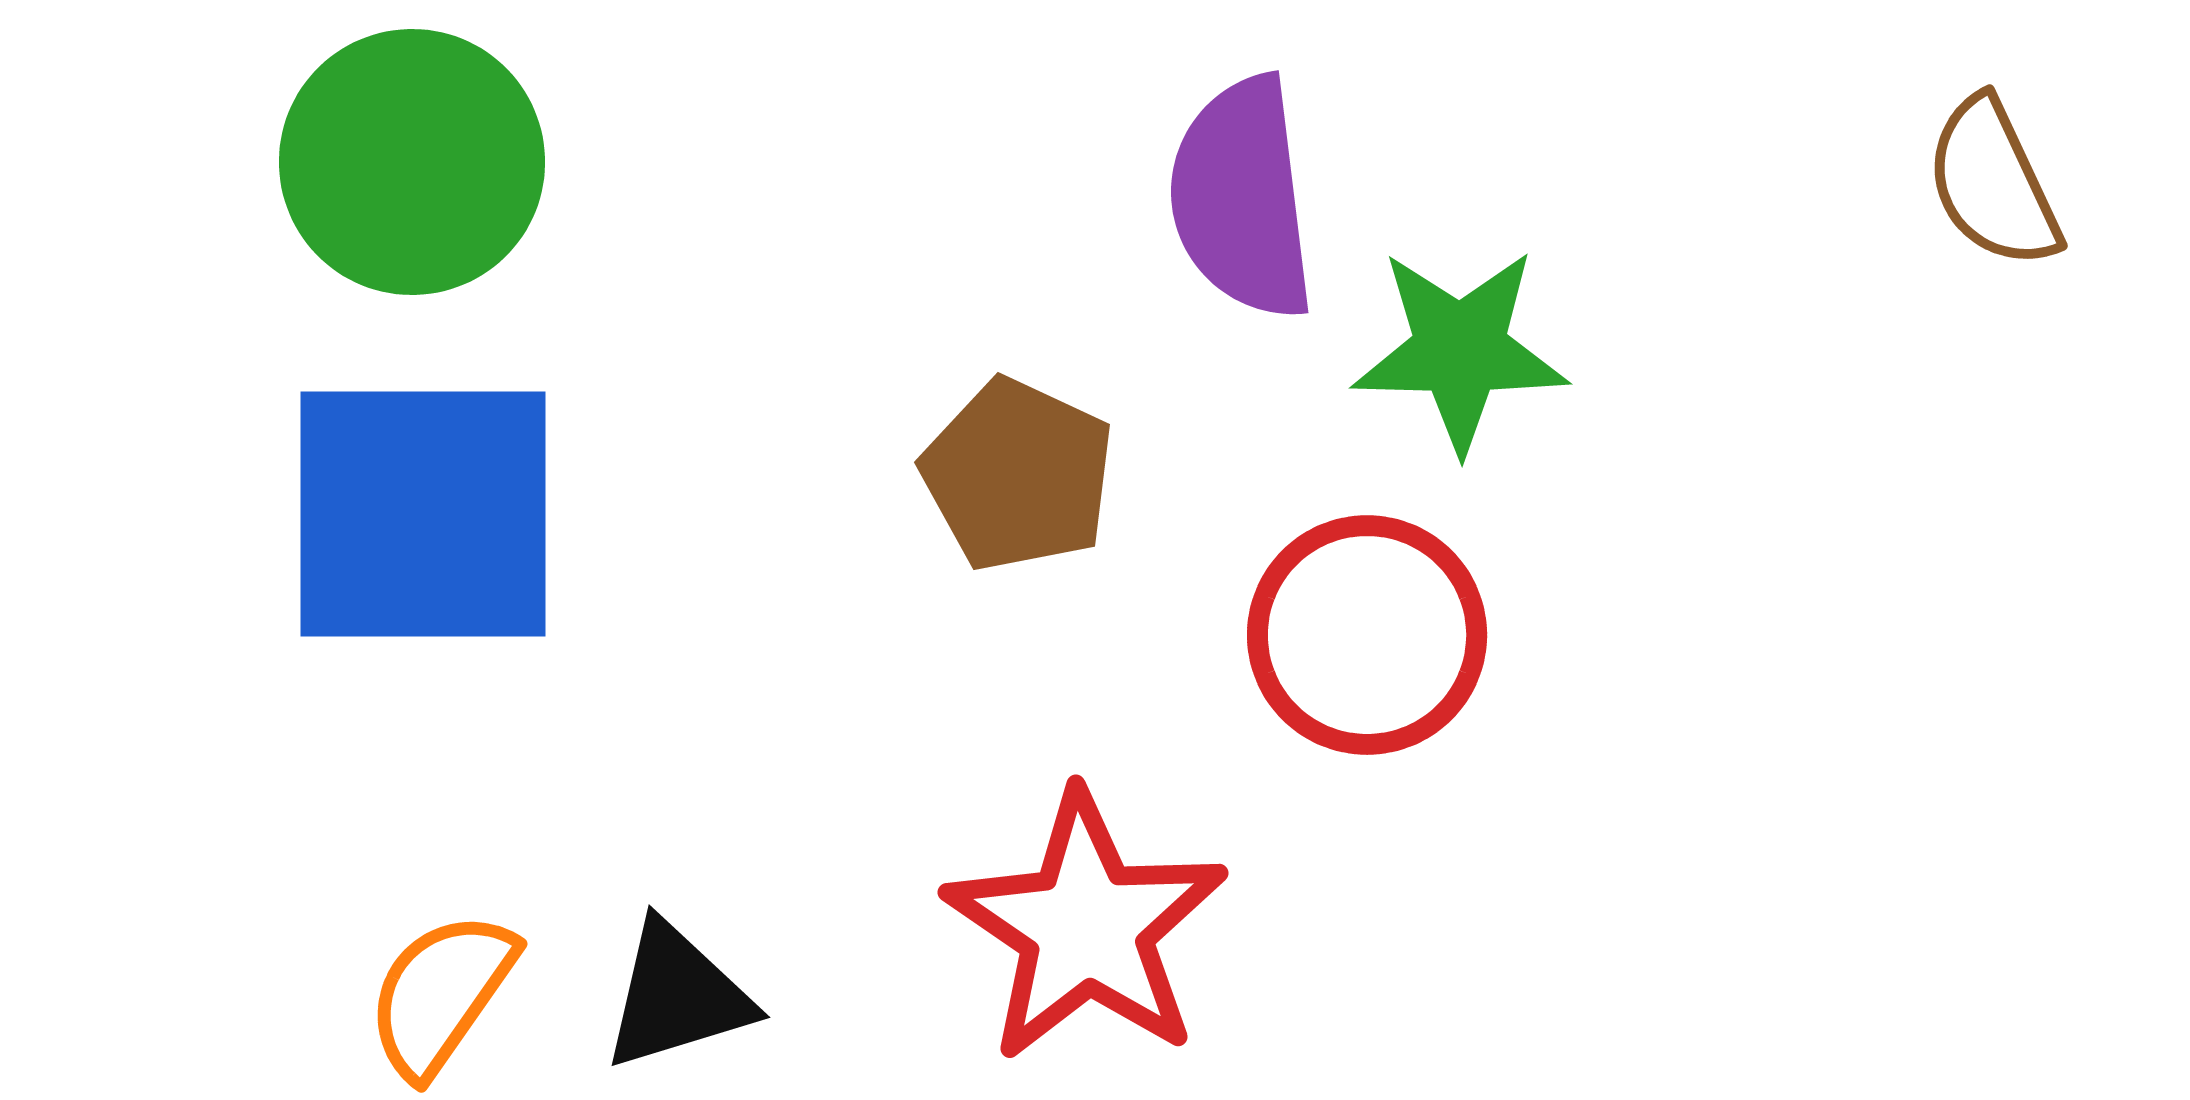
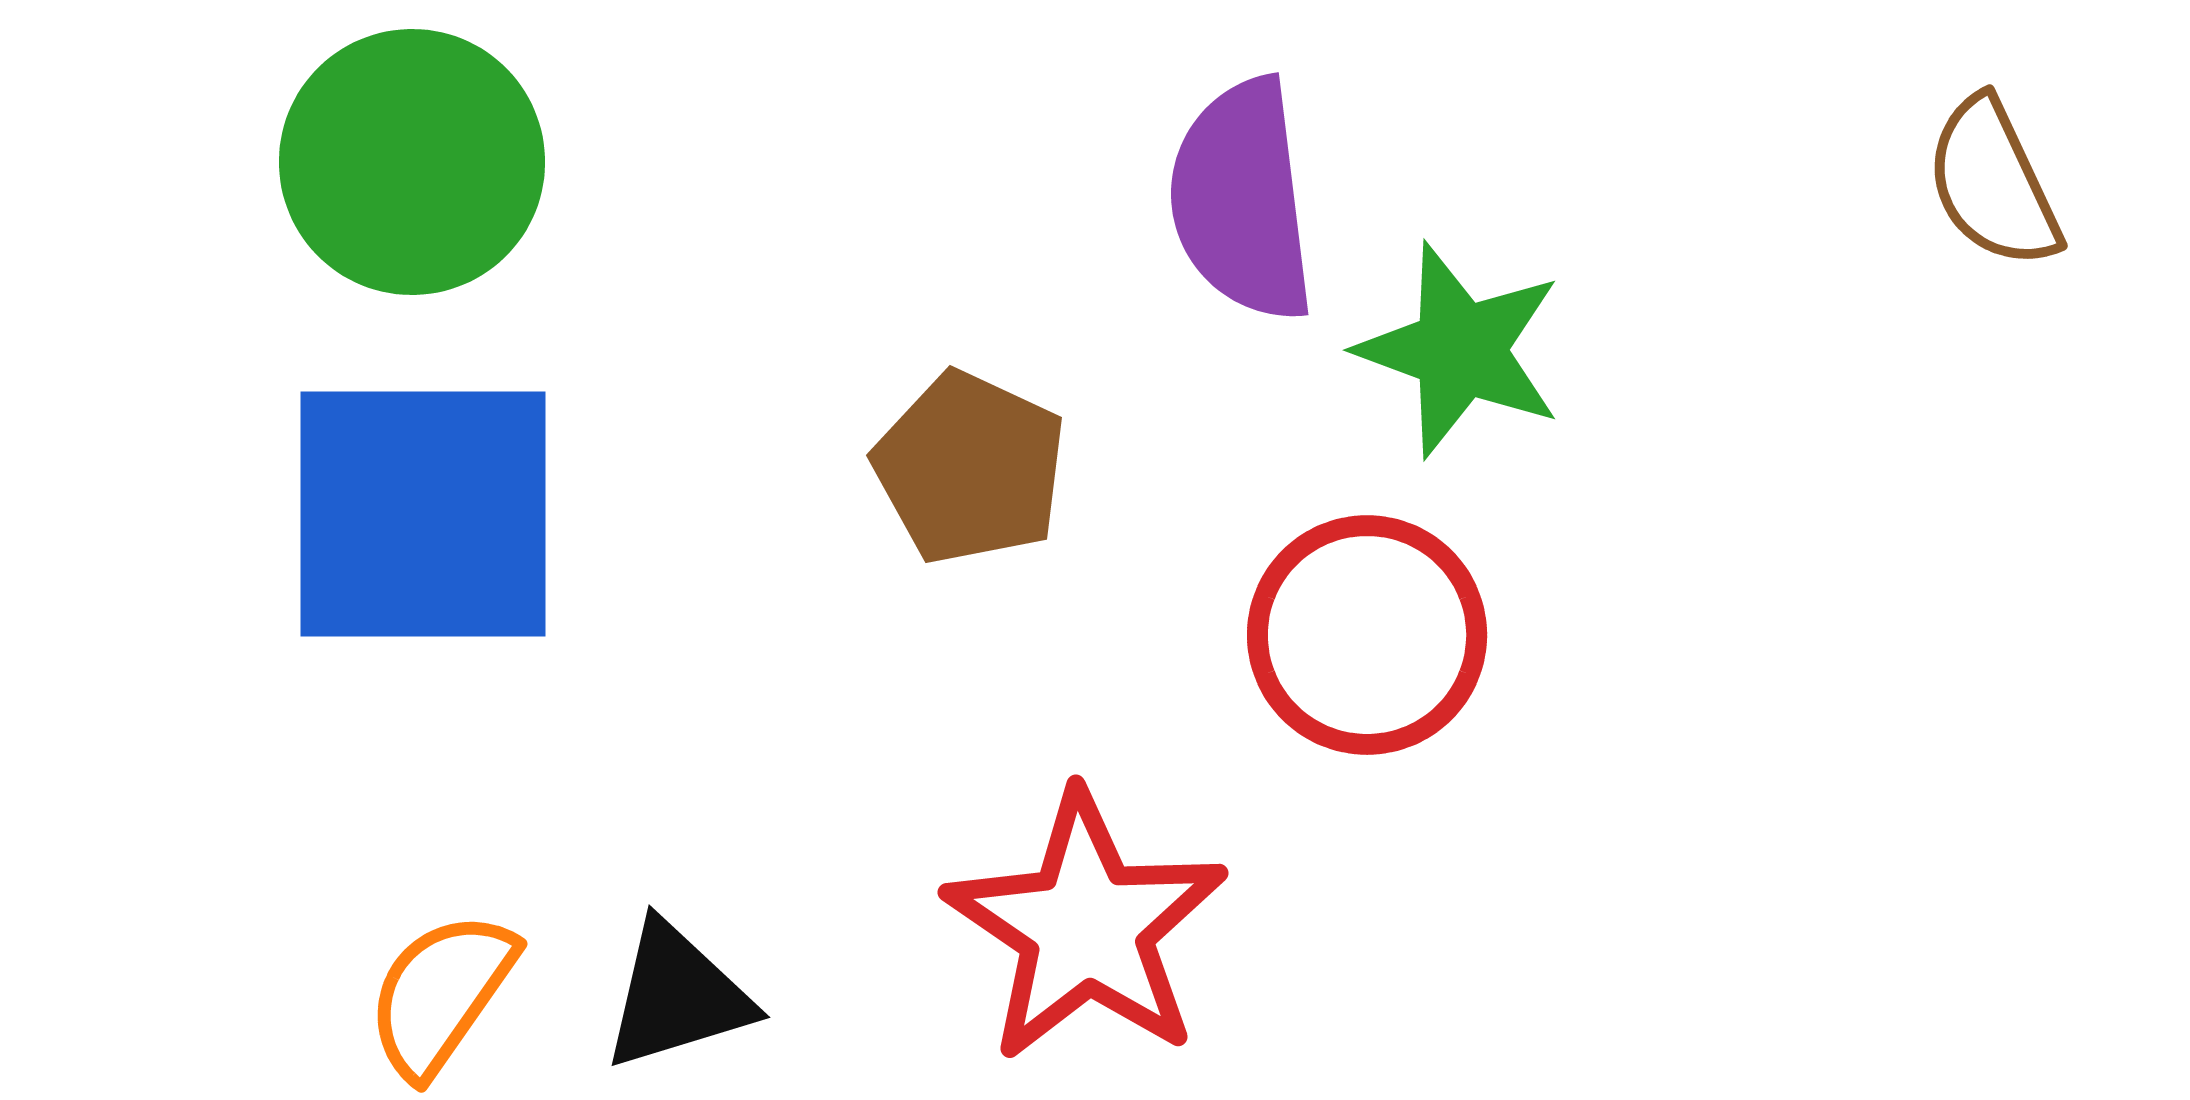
purple semicircle: moved 2 px down
green star: rotated 19 degrees clockwise
brown pentagon: moved 48 px left, 7 px up
